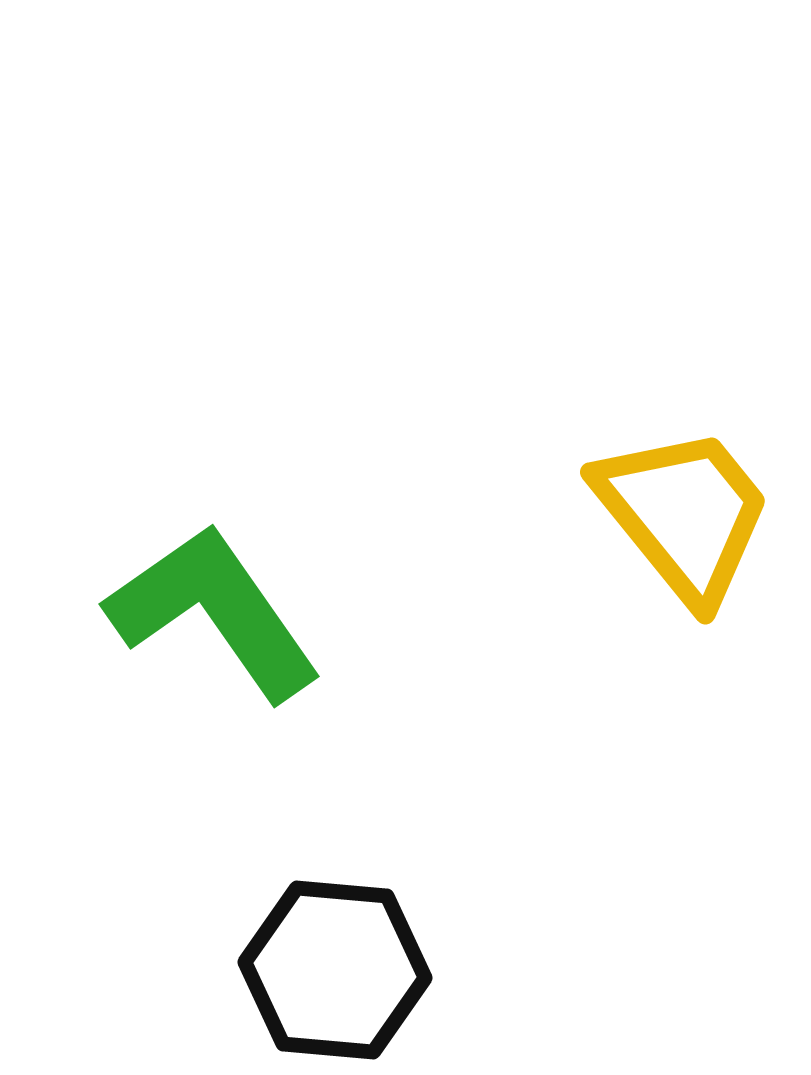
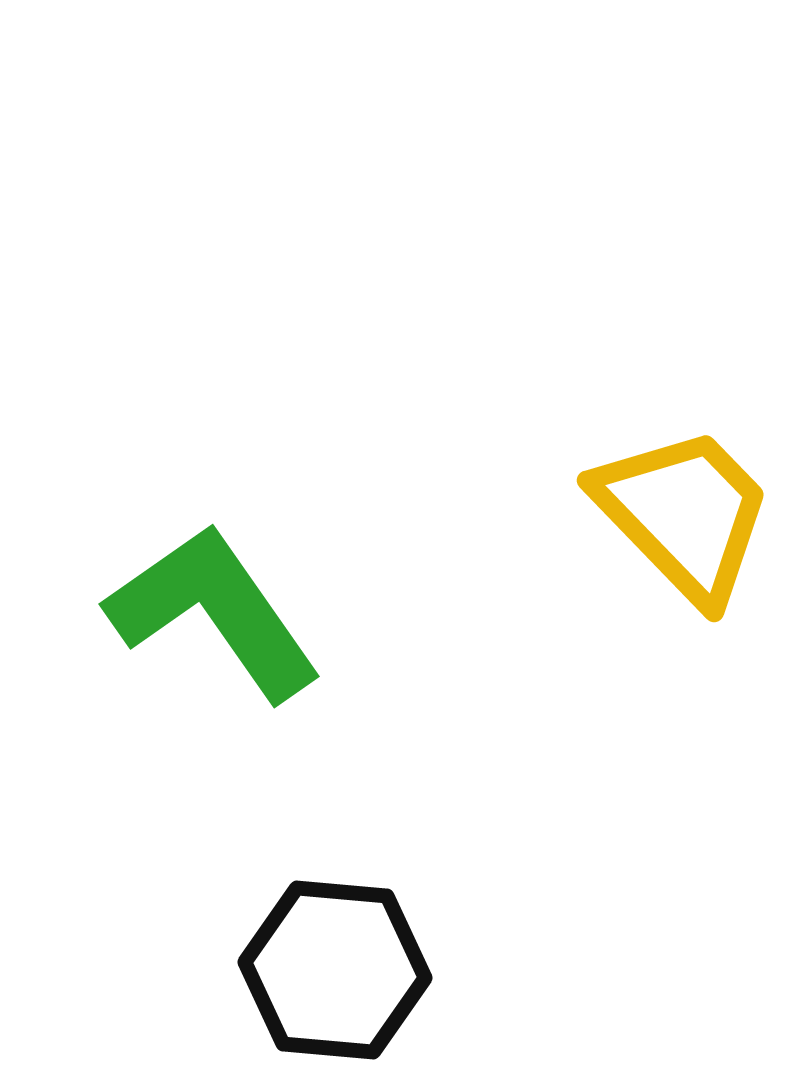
yellow trapezoid: rotated 5 degrees counterclockwise
